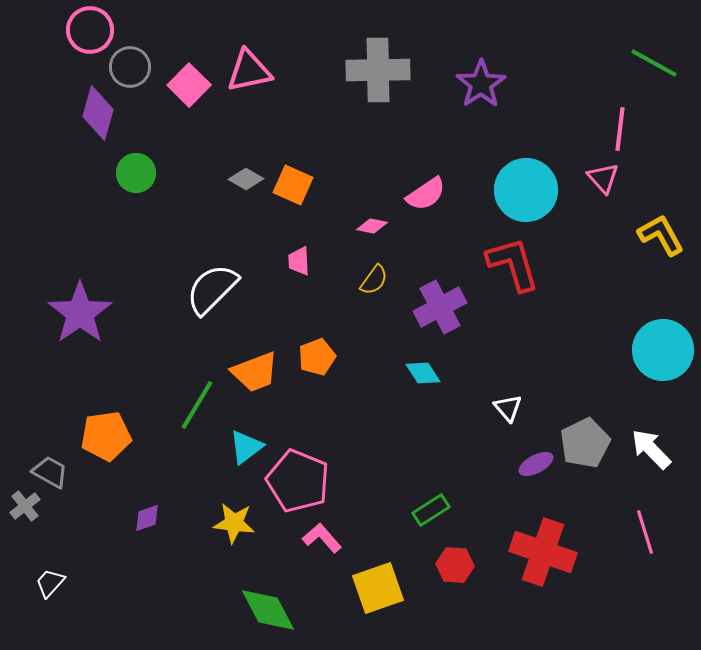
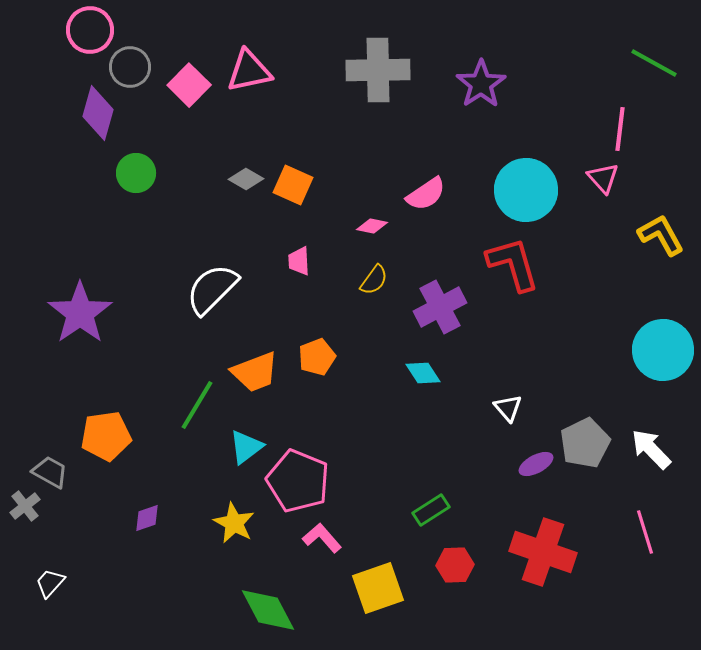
yellow star at (234, 523): rotated 21 degrees clockwise
red hexagon at (455, 565): rotated 6 degrees counterclockwise
